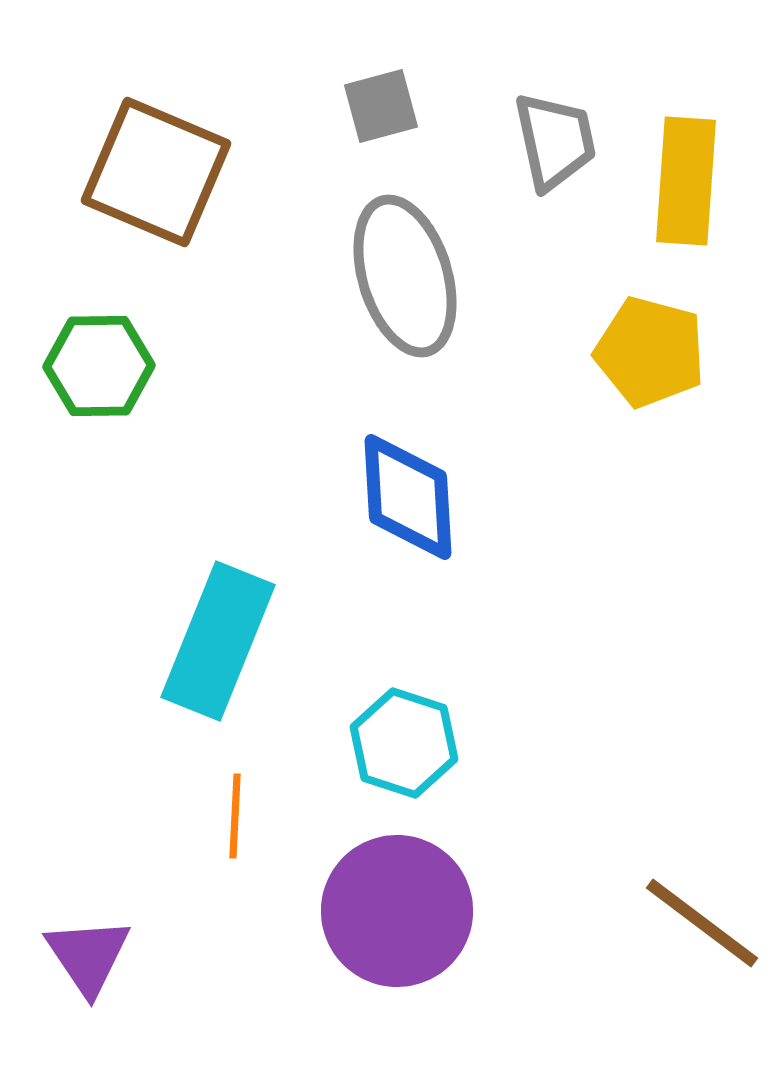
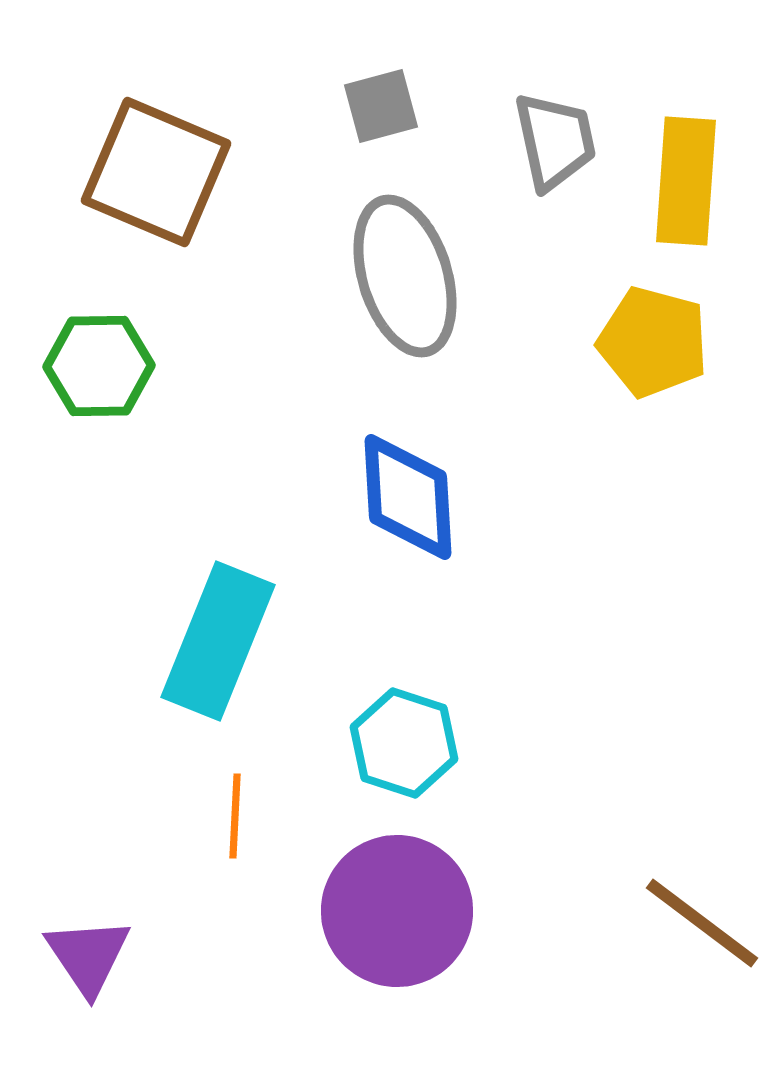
yellow pentagon: moved 3 px right, 10 px up
